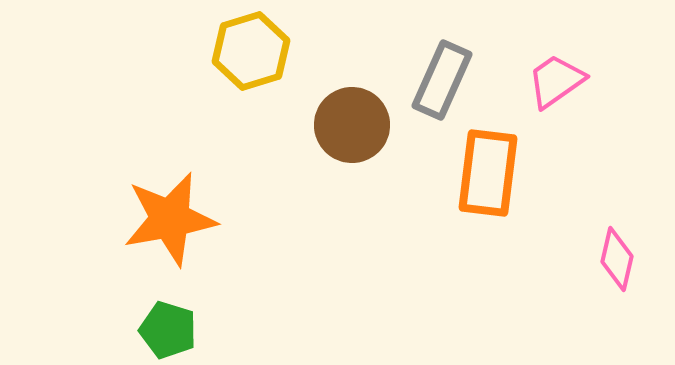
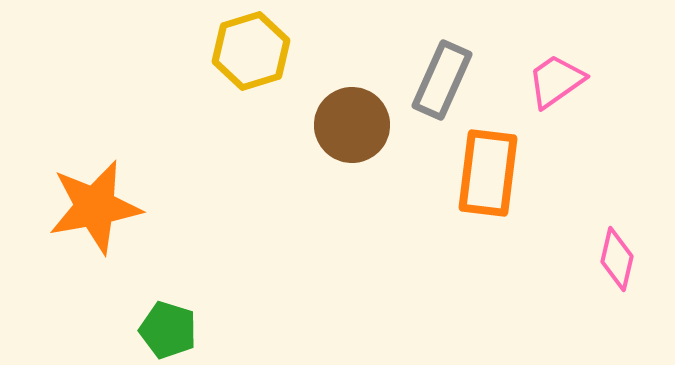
orange star: moved 75 px left, 12 px up
